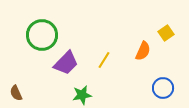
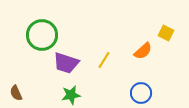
yellow square: rotated 28 degrees counterclockwise
orange semicircle: rotated 24 degrees clockwise
purple trapezoid: rotated 64 degrees clockwise
blue circle: moved 22 px left, 5 px down
green star: moved 11 px left
